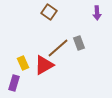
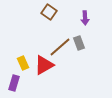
purple arrow: moved 12 px left, 5 px down
brown line: moved 2 px right, 1 px up
